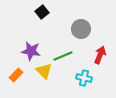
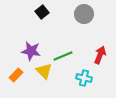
gray circle: moved 3 px right, 15 px up
